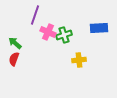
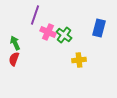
blue rectangle: rotated 72 degrees counterclockwise
green cross: rotated 35 degrees counterclockwise
green arrow: rotated 24 degrees clockwise
